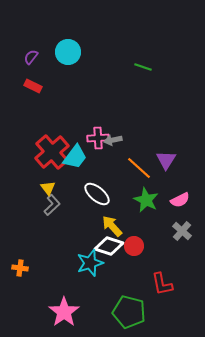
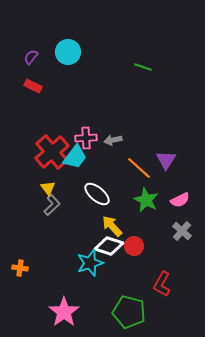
pink cross: moved 12 px left
red L-shape: rotated 40 degrees clockwise
